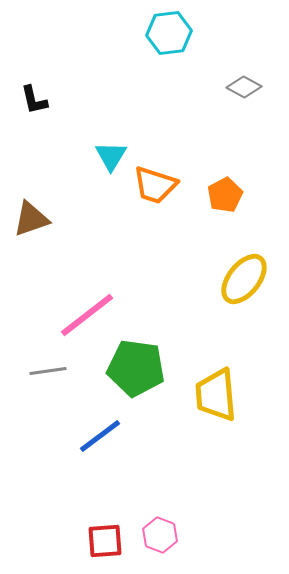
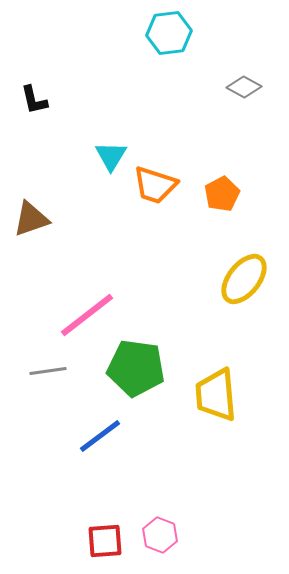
orange pentagon: moved 3 px left, 1 px up
